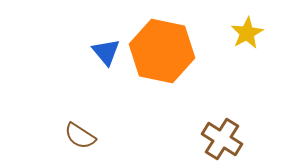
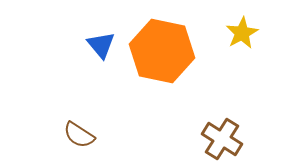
yellow star: moved 5 px left
blue triangle: moved 5 px left, 7 px up
brown semicircle: moved 1 px left, 1 px up
